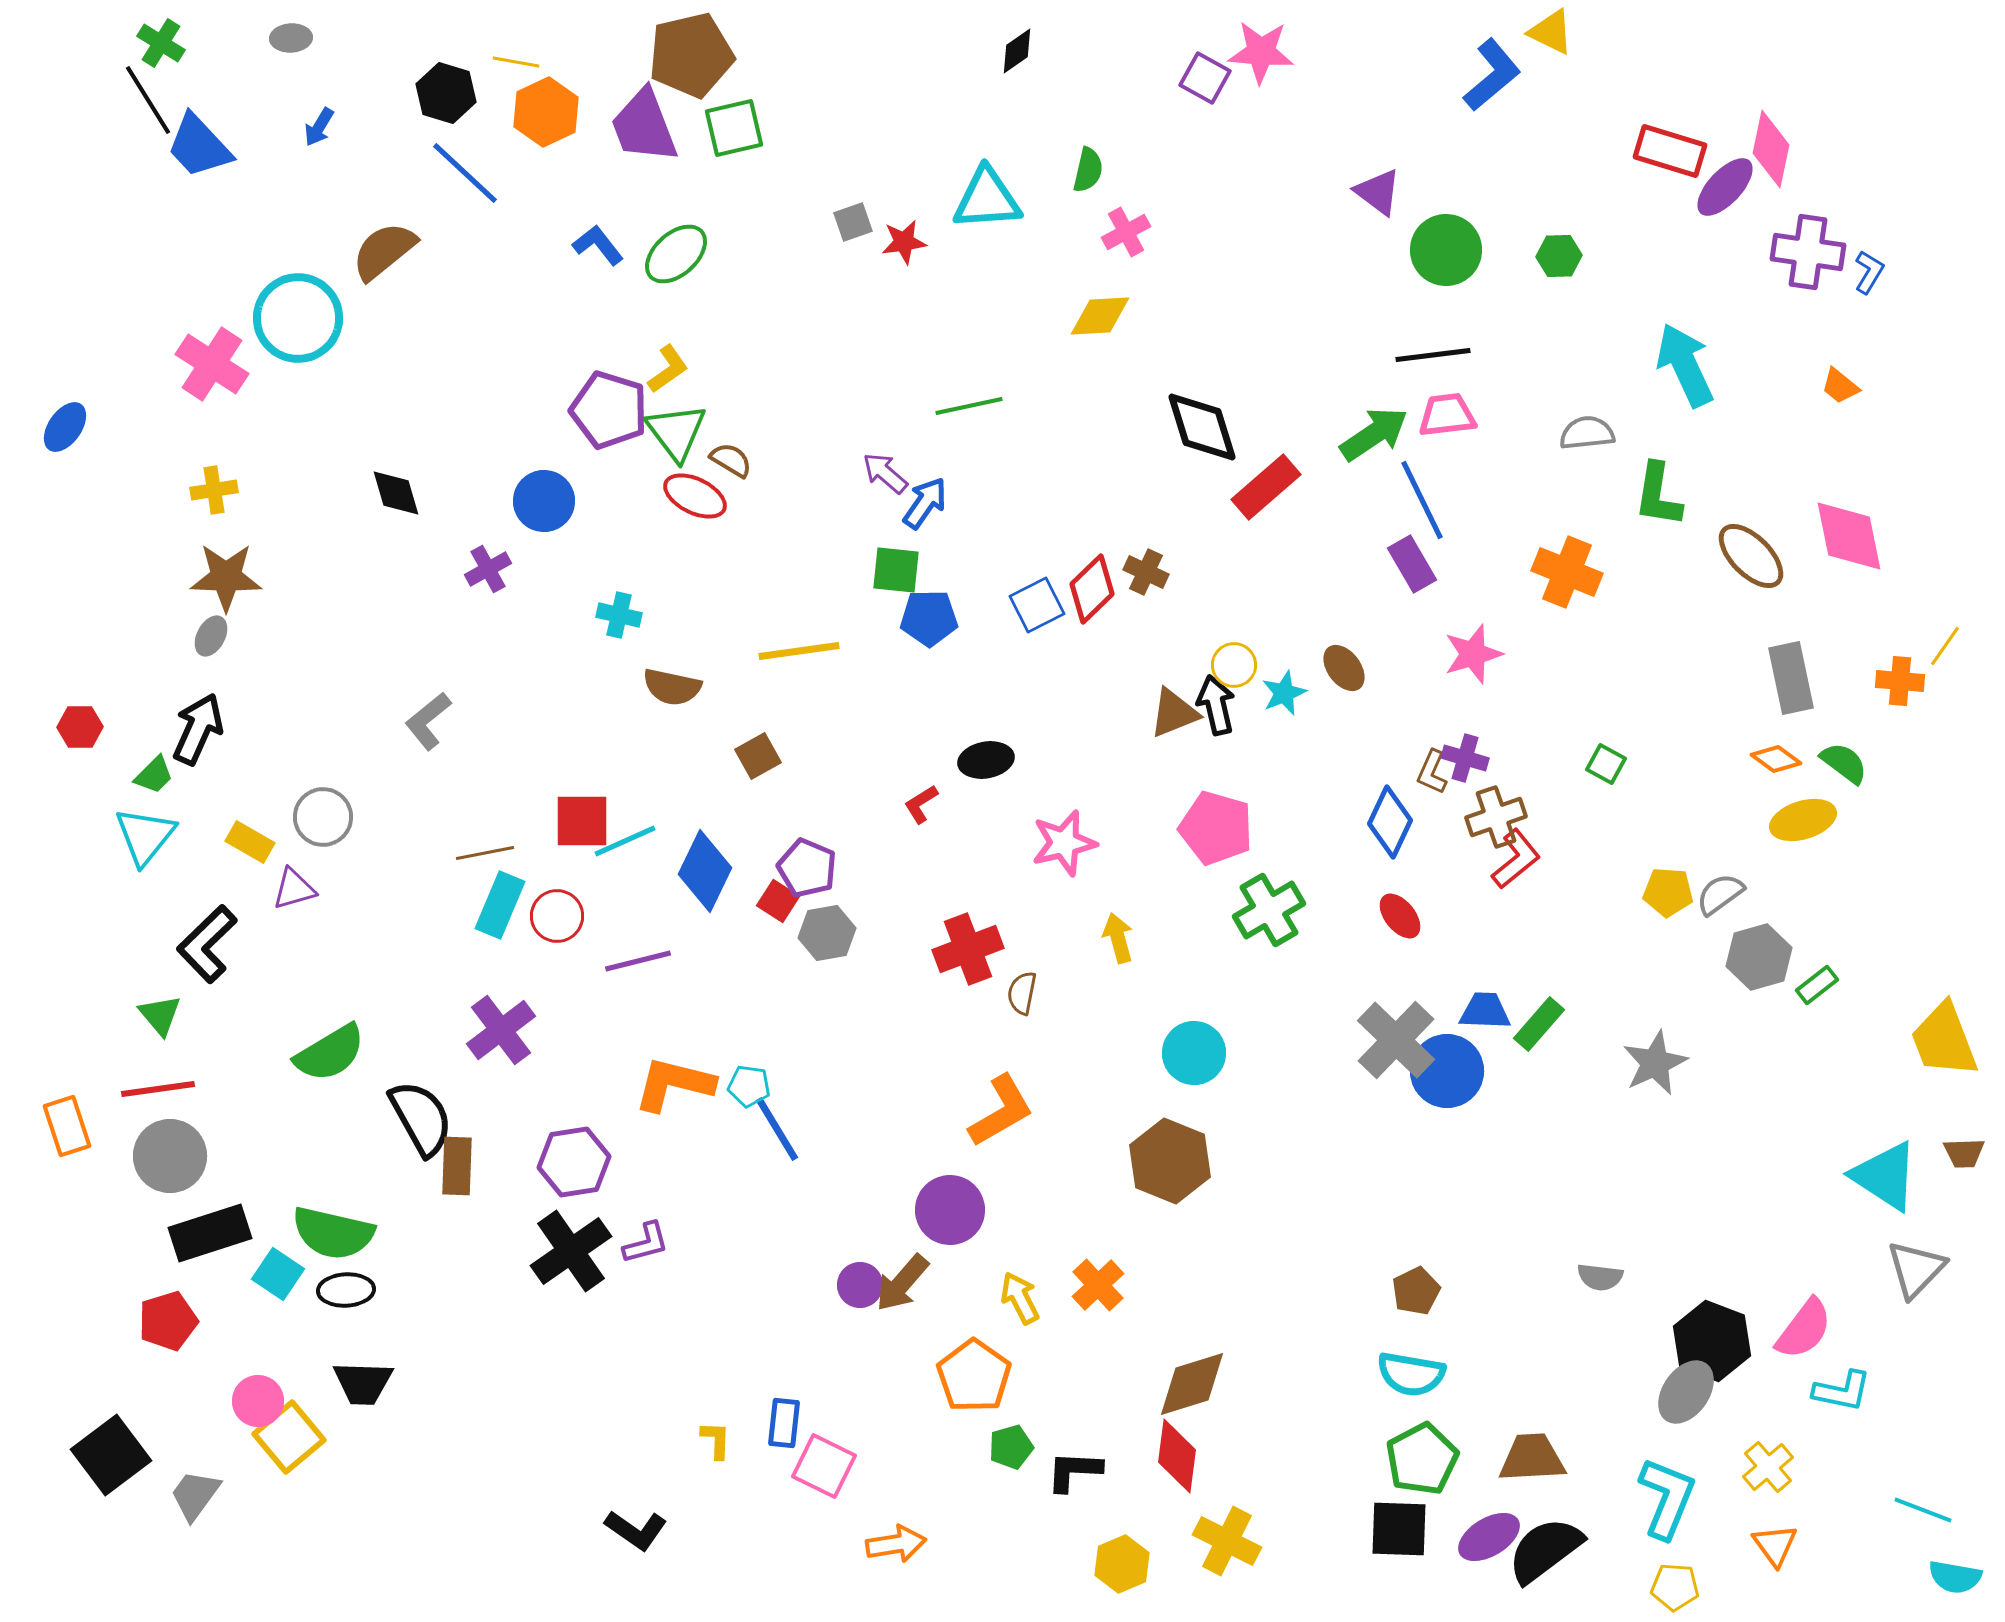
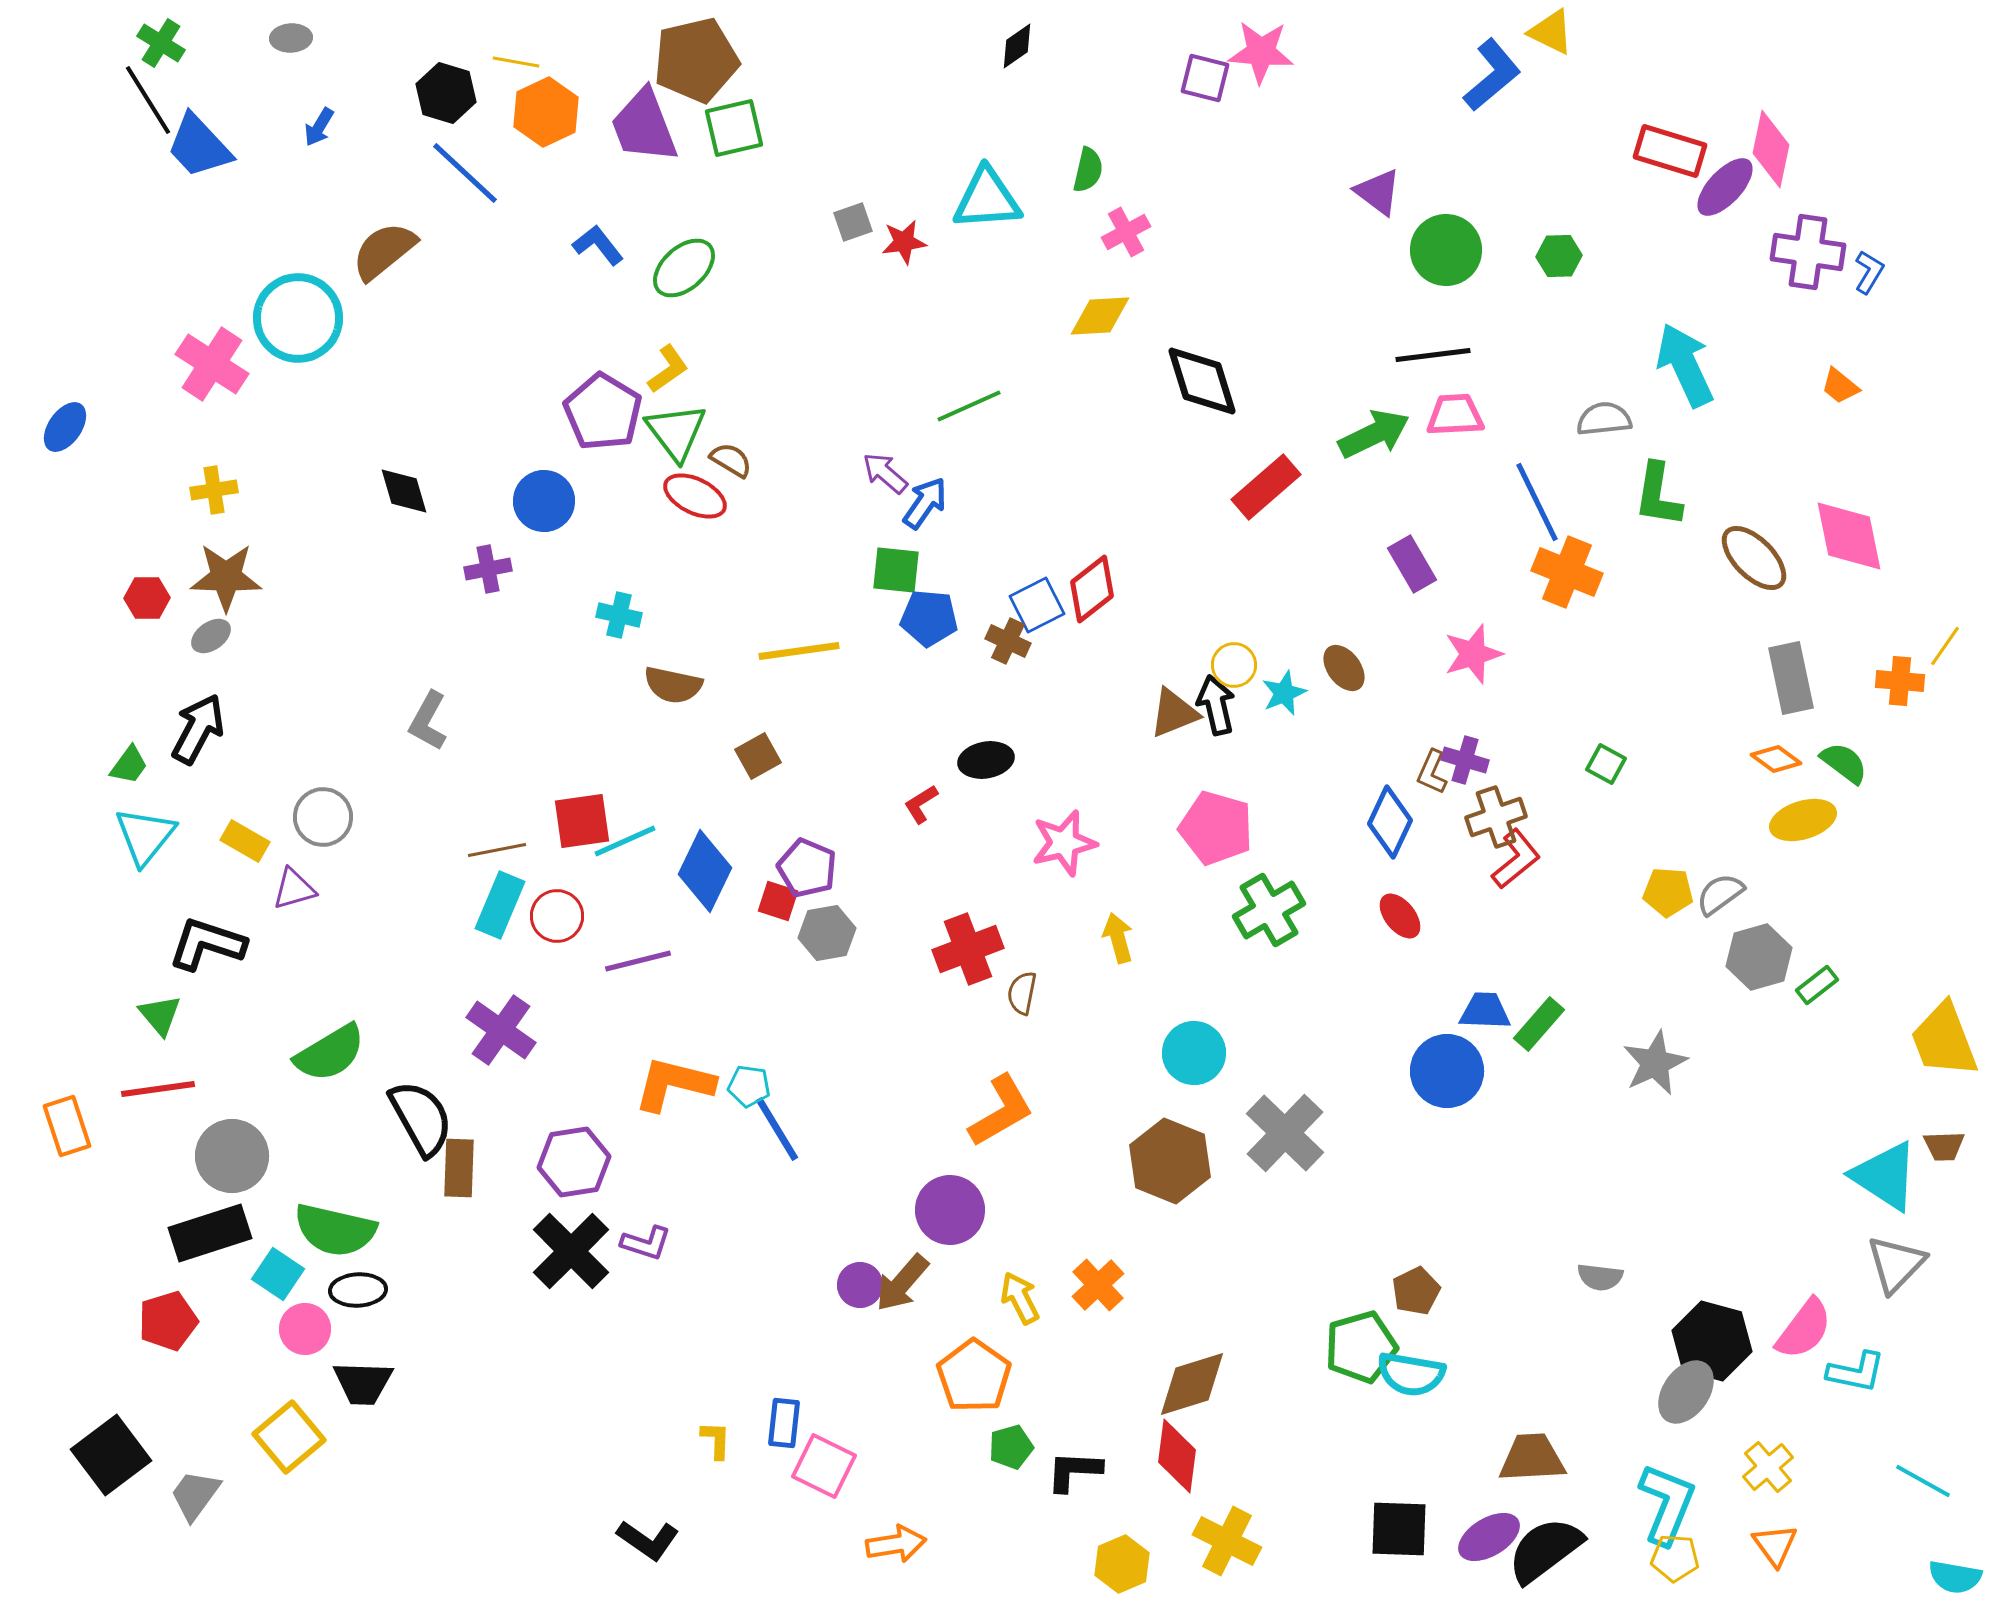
black diamond at (1017, 51): moved 5 px up
brown pentagon at (691, 55): moved 5 px right, 5 px down
purple square at (1205, 78): rotated 15 degrees counterclockwise
green ellipse at (676, 254): moved 8 px right, 14 px down
green line at (969, 406): rotated 12 degrees counterclockwise
purple pentagon at (609, 410): moved 6 px left, 2 px down; rotated 14 degrees clockwise
pink trapezoid at (1447, 415): moved 8 px right; rotated 4 degrees clockwise
black diamond at (1202, 427): moved 46 px up
gray semicircle at (1587, 433): moved 17 px right, 14 px up
green arrow at (1374, 434): rotated 8 degrees clockwise
black diamond at (396, 493): moved 8 px right, 2 px up
blue line at (1422, 500): moved 115 px right, 2 px down
brown ellipse at (1751, 556): moved 3 px right, 2 px down
purple cross at (488, 569): rotated 18 degrees clockwise
brown cross at (1146, 572): moved 138 px left, 69 px down
red diamond at (1092, 589): rotated 6 degrees clockwise
blue pentagon at (929, 618): rotated 6 degrees clockwise
gray ellipse at (211, 636): rotated 27 degrees clockwise
brown semicircle at (672, 687): moved 1 px right, 2 px up
gray L-shape at (428, 721): rotated 22 degrees counterclockwise
red hexagon at (80, 727): moved 67 px right, 129 px up
black arrow at (198, 729): rotated 4 degrees clockwise
purple cross at (1465, 758): moved 2 px down
green trapezoid at (154, 775): moved 25 px left, 10 px up; rotated 9 degrees counterclockwise
red square at (582, 821): rotated 8 degrees counterclockwise
yellow rectangle at (250, 842): moved 5 px left, 1 px up
brown line at (485, 853): moved 12 px right, 3 px up
red square at (778, 901): rotated 15 degrees counterclockwise
black L-shape at (207, 944): rotated 62 degrees clockwise
purple cross at (501, 1030): rotated 18 degrees counterclockwise
gray cross at (1396, 1040): moved 111 px left, 93 px down
brown trapezoid at (1964, 1153): moved 20 px left, 7 px up
gray circle at (170, 1156): moved 62 px right
brown rectangle at (457, 1166): moved 2 px right, 2 px down
green semicircle at (333, 1233): moved 2 px right, 3 px up
purple L-shape at (646, 1243): rotated 33 degrees clockwise
black cross at (571, 1251): rotated 10 degrees counterclockwise
gray triangle at (1916, 1269): moved 20 px left, 5 px up
black ellipse at (346, 1290): moved 12 px right
black hexagon at (1712, 1341): rotated 6 degrees counterclockwise
cyan L-shape at (1842, 1391): moved 14 px right, 19 px up
pink circle at (258, 1401): moved 47 px right, 72 px up
green pentagon at (1422, 1459): moved 61 px left, 112 px up; rotated 12 degrees clockwise
cyan L-shape at (1667, 1498): moved 6 px down
cyan line at (1923, 1510): moved 29 px up; rotated 8 degrees clockwise
black L-shape at (636, 1530): moved 12 px right, 10 px down
yellow pentagon at (1675, 1587): moved 29 px up
